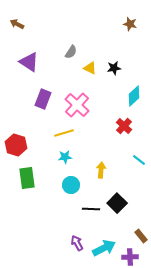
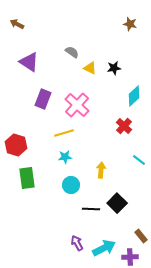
gray semicircle: moved 1 px right; rotated 88 degrees counterclockwise
